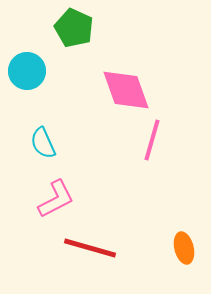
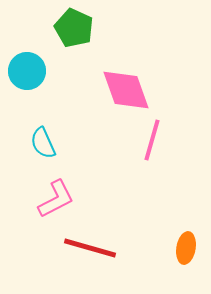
orange ellipse: moved 2 px right; rotated 24 degrees clockwise
